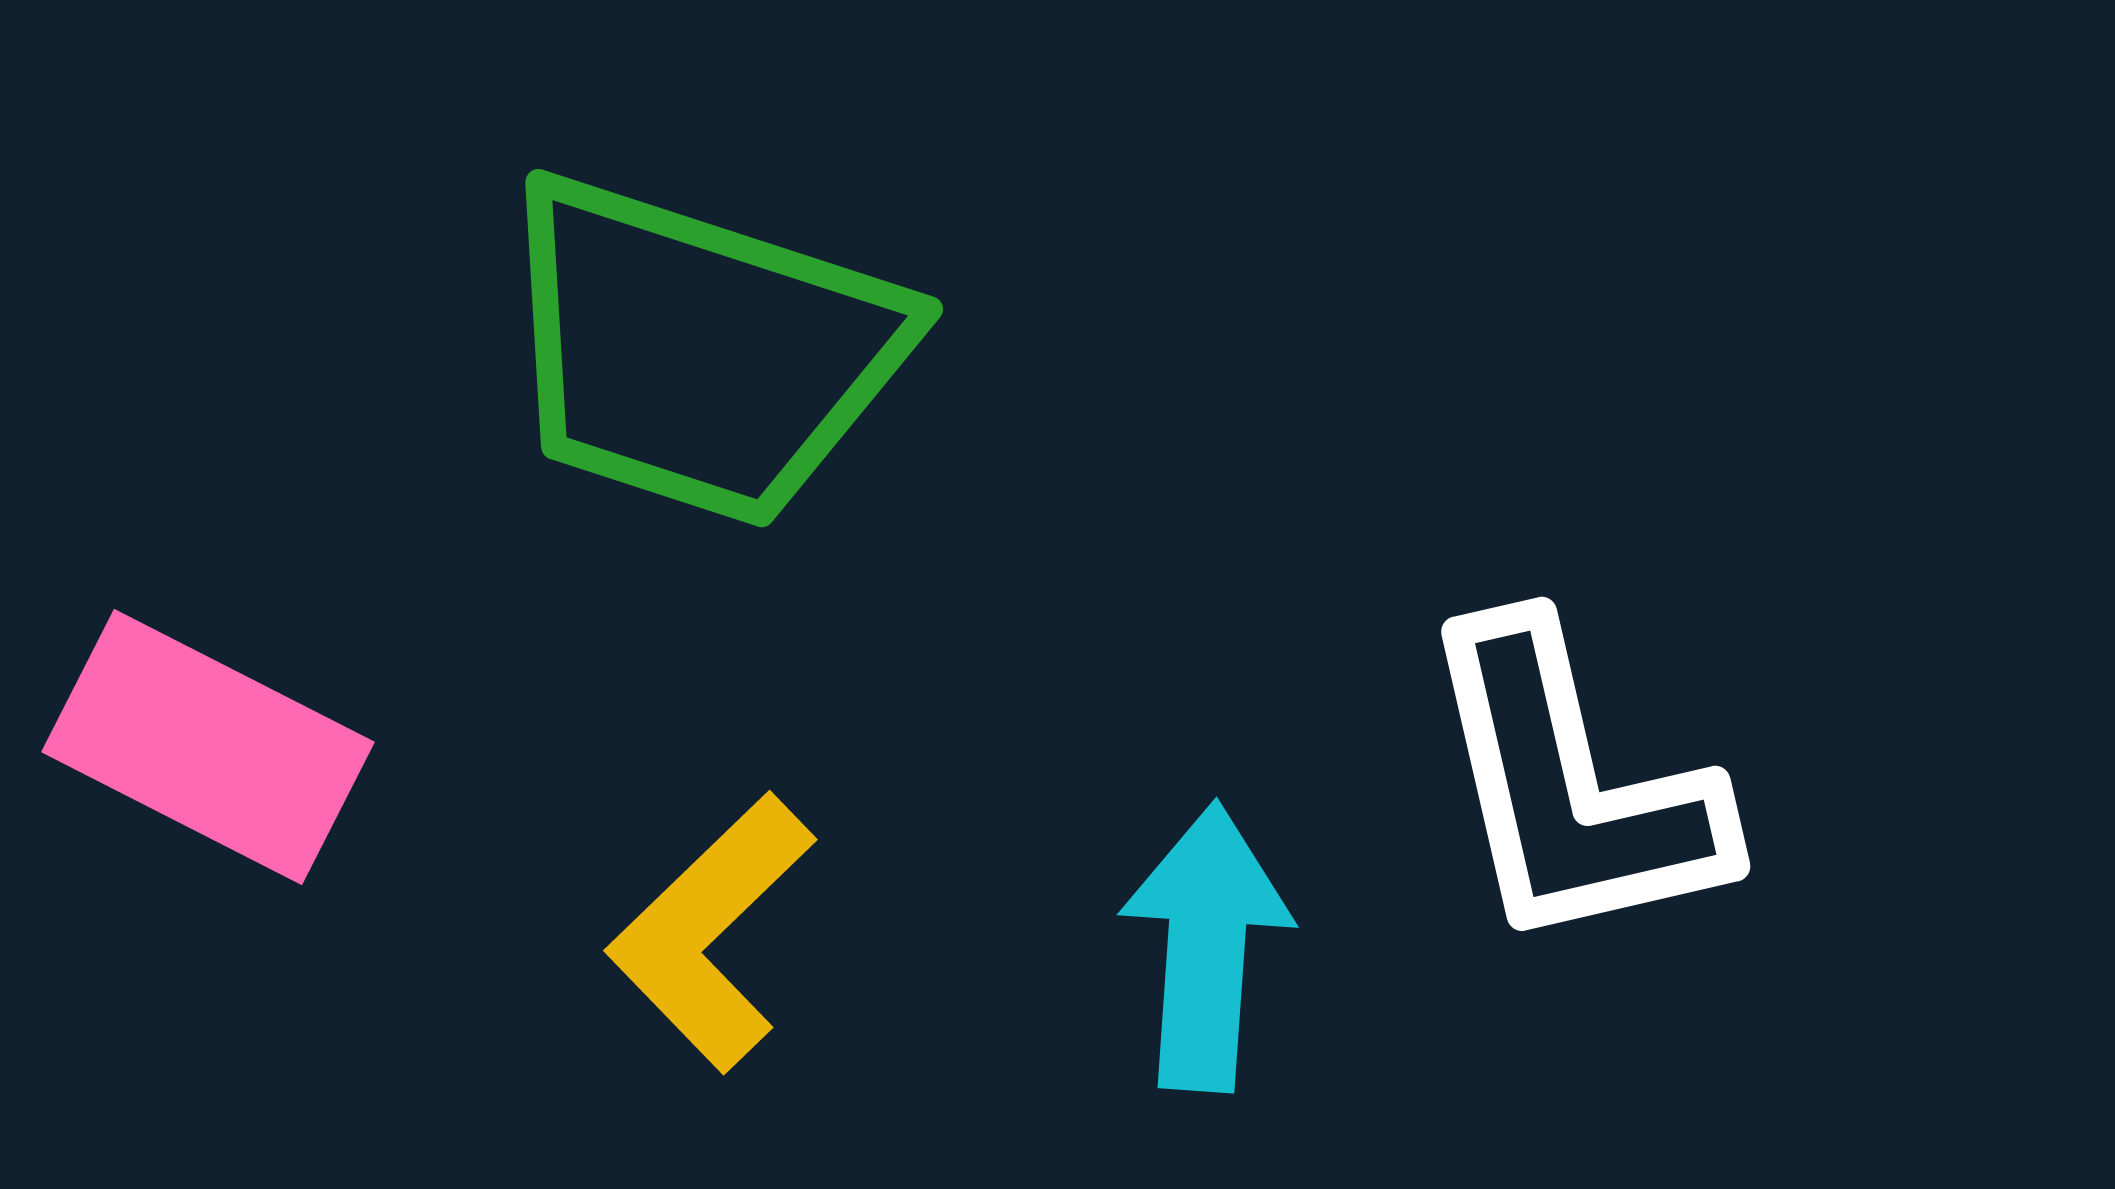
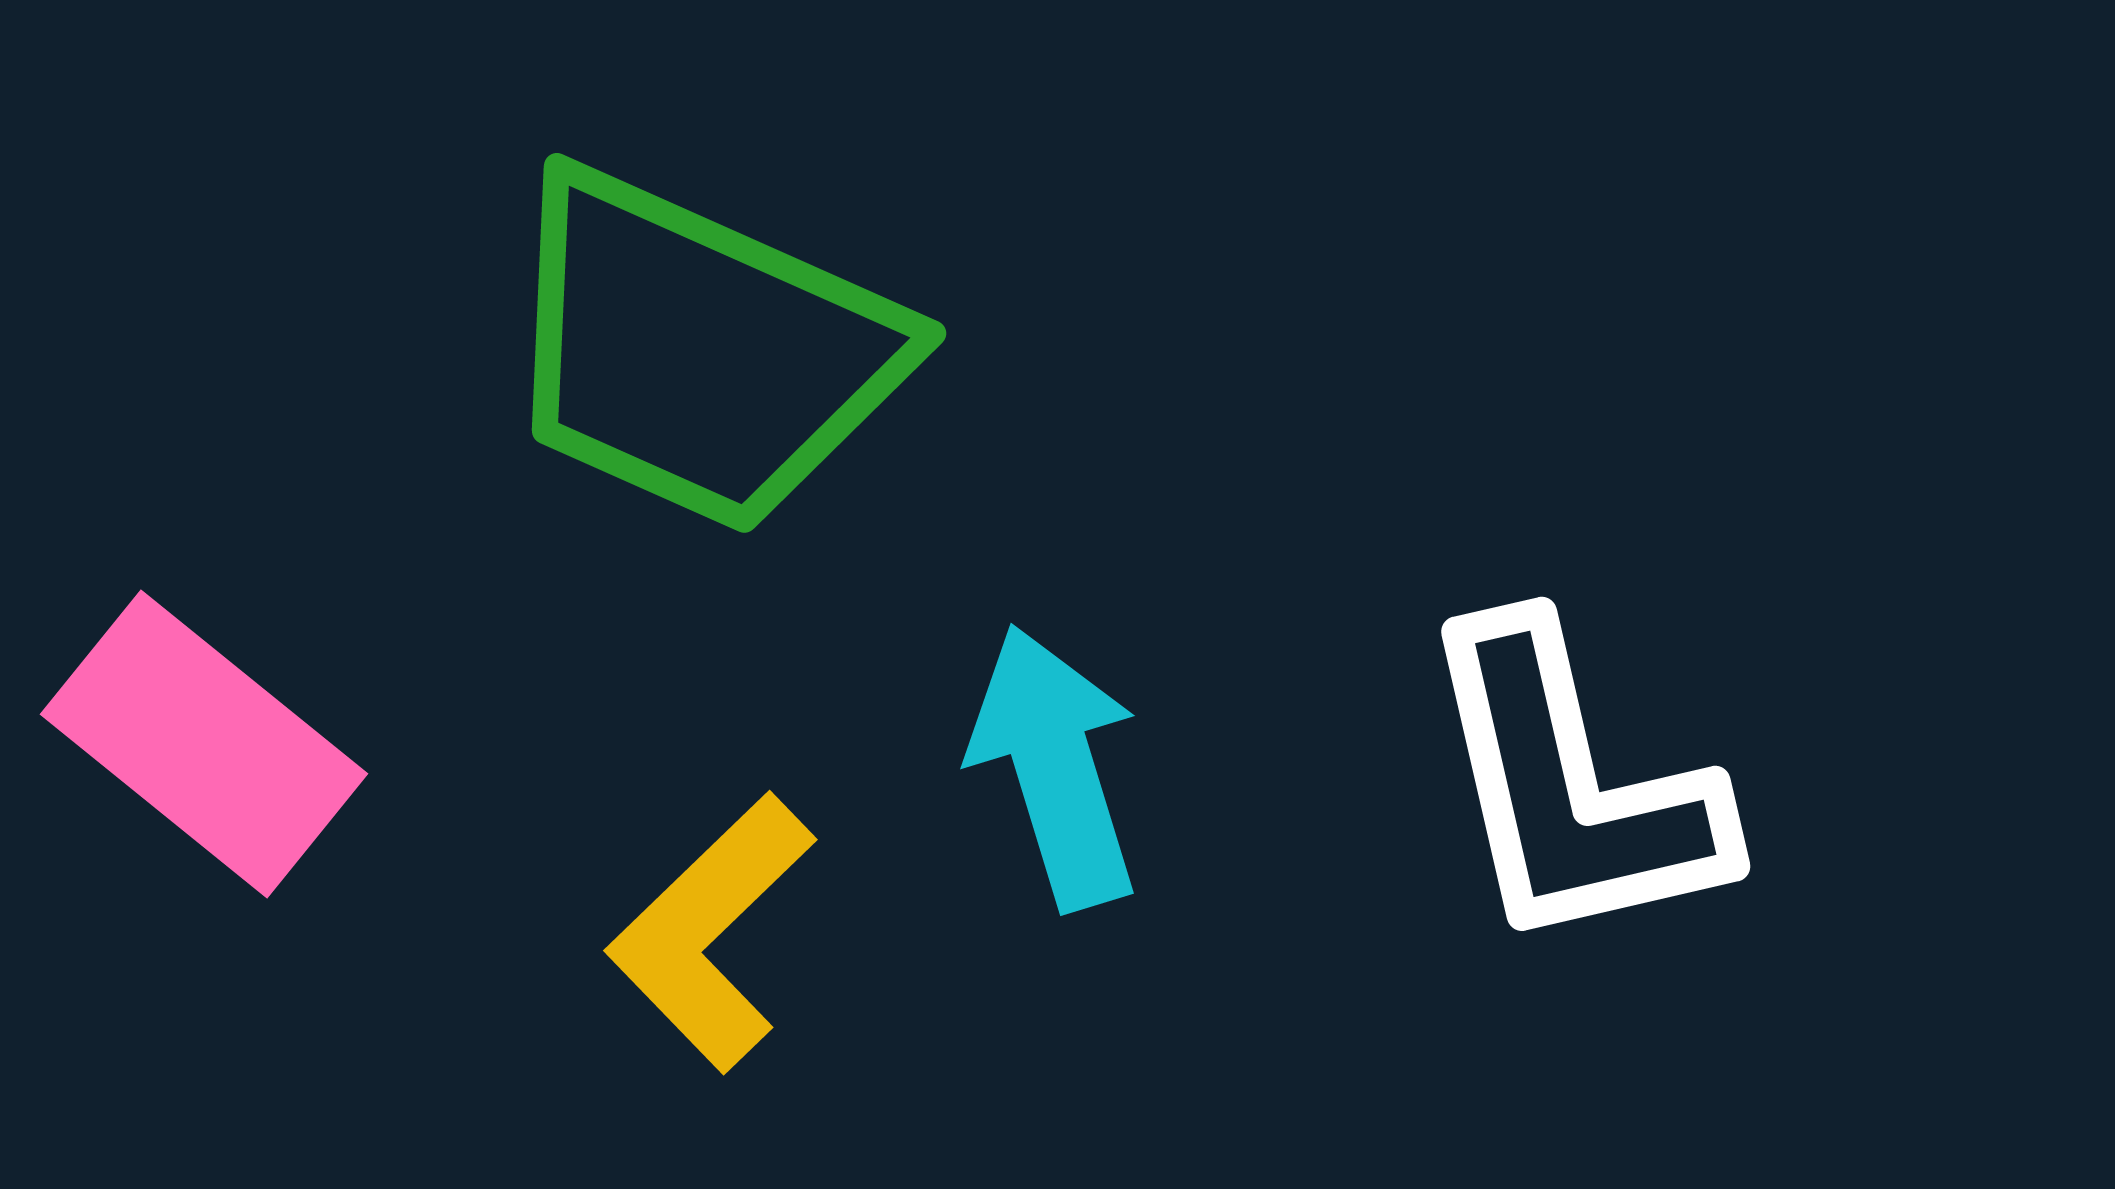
green trapezoid: rotated 6 degrees clockwise
pink rectangle: moved 4 px left, 3 px up; rotated 12 degrees clockwise
cyan arrow: moved 151 px left, 180 px up; rotated 21 degrees counterclockwise
